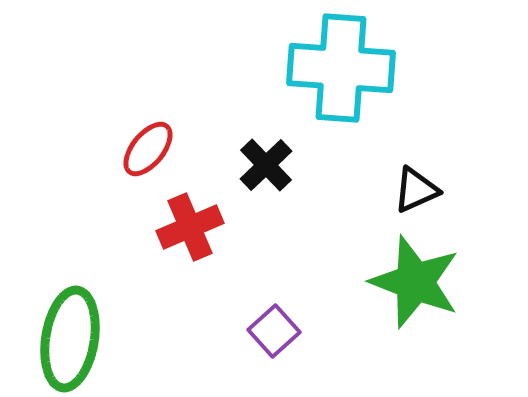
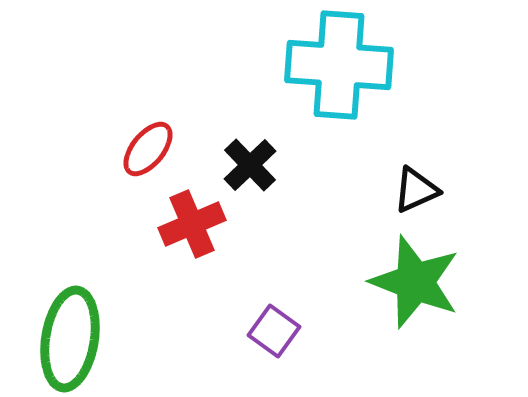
cyan cross: moved 2 px left, 3 px up
black cross: moved 16 px left
red cross: moved 2 px right, 3 px up
purple square: rotated 12 degrees counterclockwise
